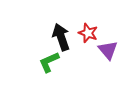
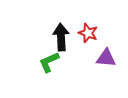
black arrow: rotated 16 degrees clockwise
purple triangle: moved 2 px left, 8 px down; rotated 45 degrees counterclockwise
